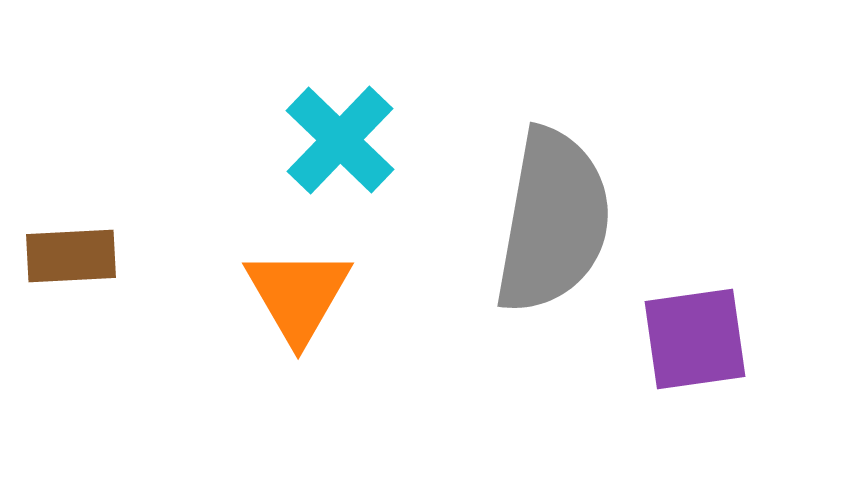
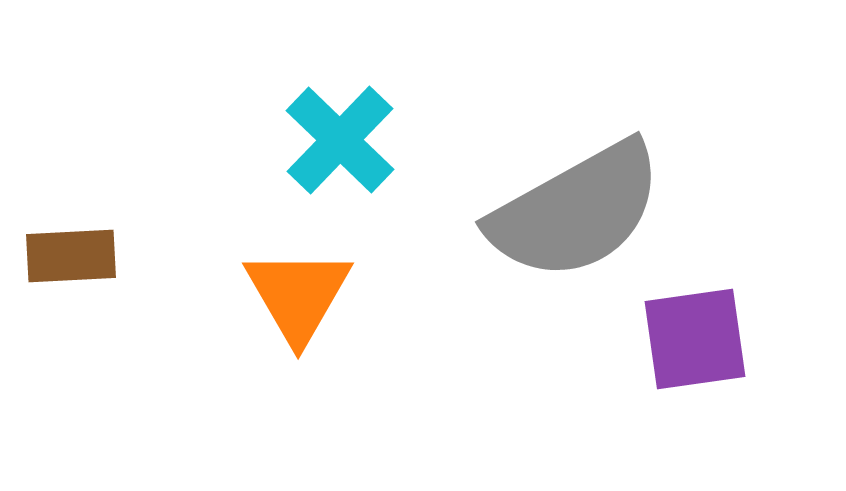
gray semicircle: moved 23 px right, 10 px up; rotated 51 degrees clockwise
